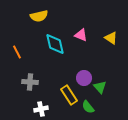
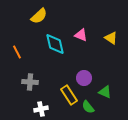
yellow semicircle: rotated 30 degrees counterclockwise
green triangle: moved 5 px right, 5 px down; rotated 24 degrees counterclockwise
